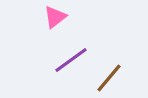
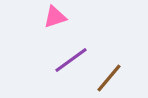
pink triangle: rotated 20 degrees clockwise
